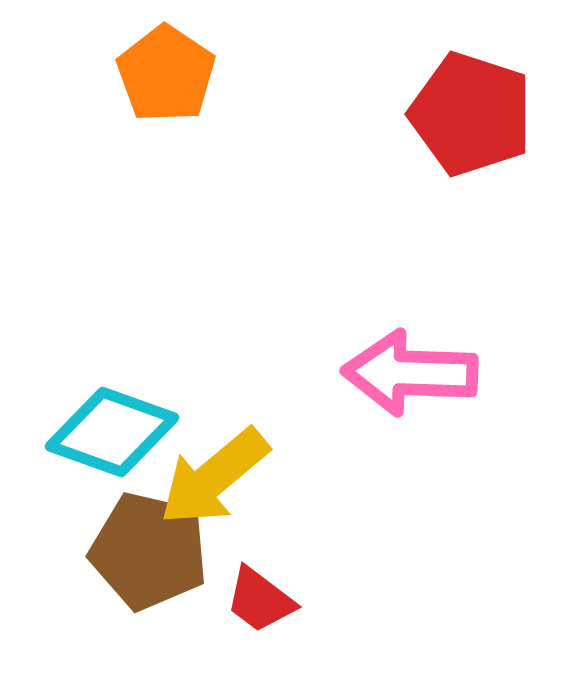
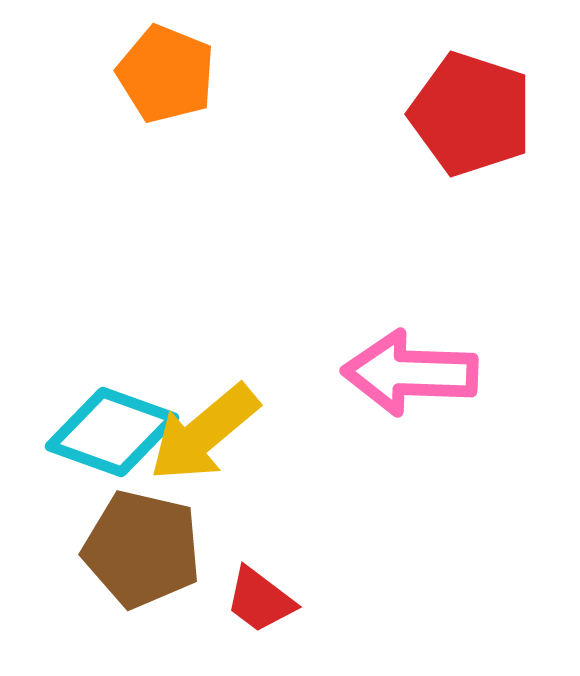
orange pentagon: rotated 12 degrees counterclockwise
yellow arrow: moved 10 px left, 44 px up
brown pentagon: moved 7 px left, 2 px up
